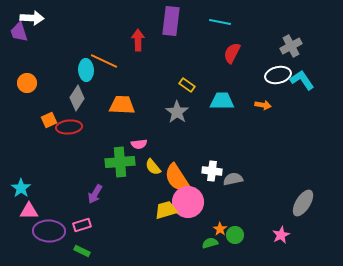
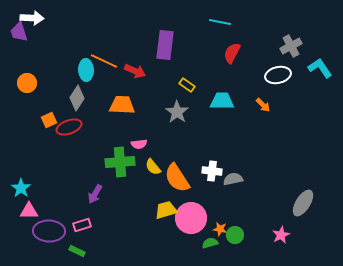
purple rectangle: moved 6 px left, 24 px down
red arrow: moved 3 px left, 31 px down; rotated 115 degrees clockwise
cyan L-shape: moved 18 px right, 12 px up
orange arrow: rotated 35 degrees clockwise
red ellipse: rotated 15 degrees counterclockwise
pink circle: moved 3 px right, 16 px down
orange star: rotated 24 degrees counterclockwise
green rectangle: moved 5 px left
